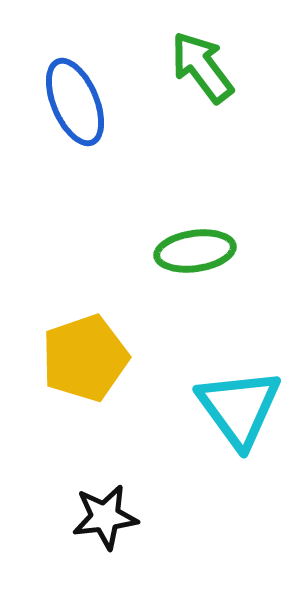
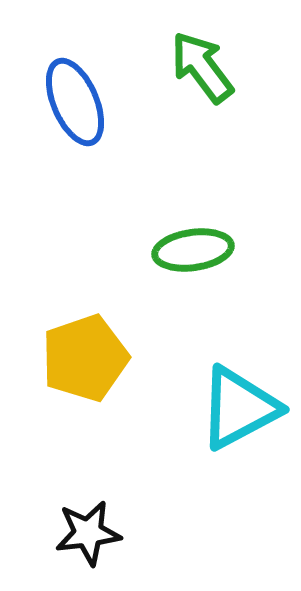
green ellipse: moved 2 px left, 1 px up
cyan triangle: rotated 38 degrees clockwise
black star: moved 17 px left, 16 px down
